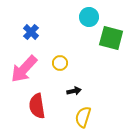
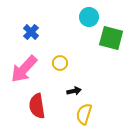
yellow semicircle: moved 1 px right, 3 px up
